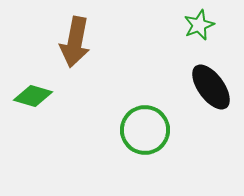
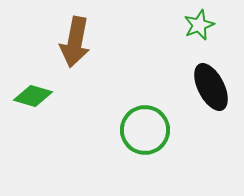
black ellipse: rotated 9 degrees clockwise
